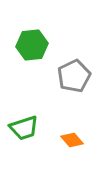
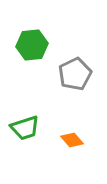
gray pentagon: moved 1 px right, 2 px up
green trapezoid: moved 1 px right
